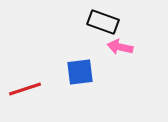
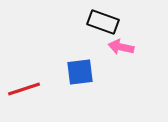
pink arrow: moved 1 px right
red line: moved 1 px left
